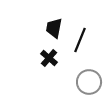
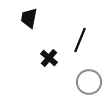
black trapezoid: moved 25 px left, 10 px up
